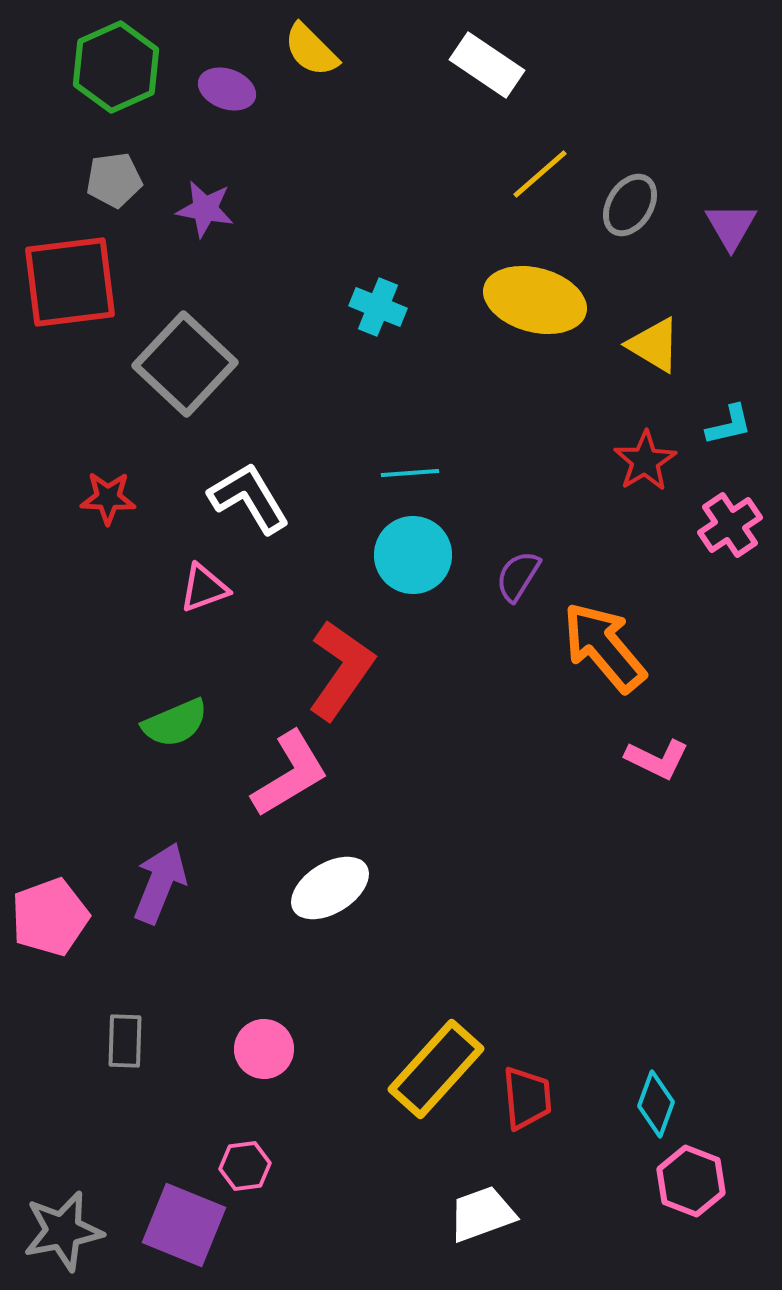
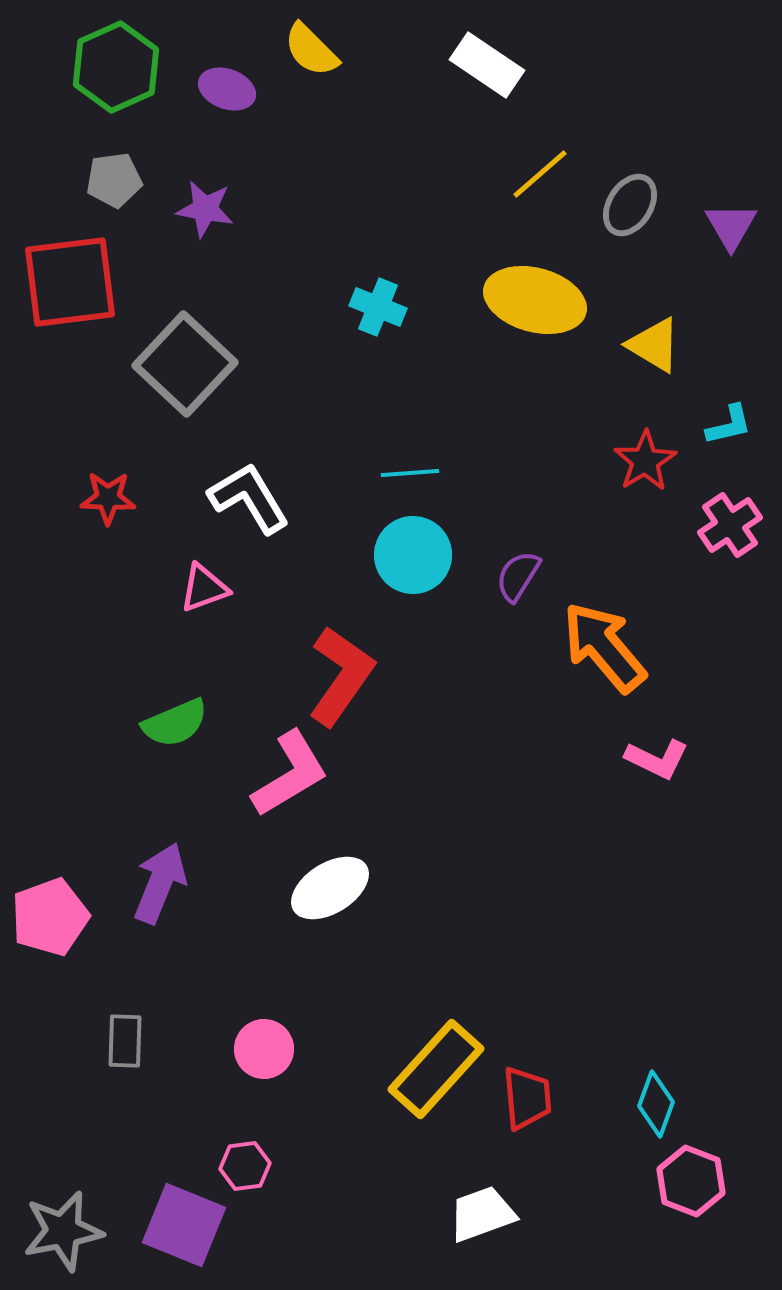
red L-shape at (341, 670): moved 6 px down
